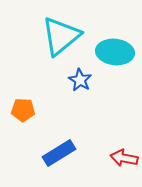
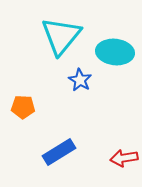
cyan triangle: rotated 12 degrees counterclockwise
orange pentagon: moved 3 px up
blue rectangle: moved 1 px up
red arrow: rotated 20 degrees counterclockwise
